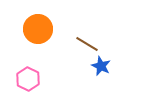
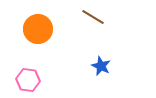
brown line: moved 6 px right, 27 px up
pink hexagon: moved 1 px down; rotated 20 degrees counterclockwise
